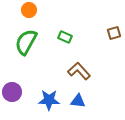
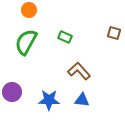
brown square: rotated 32 degrees clockwise
blue triangle: moved 4 px right, 1 px up
